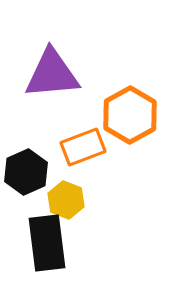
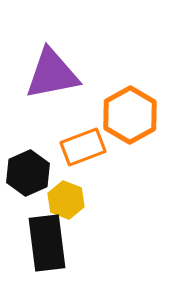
purple triangle: rotated 6 degrees counterclockwise
black hexagon: moved 2 px right, 1 px down
